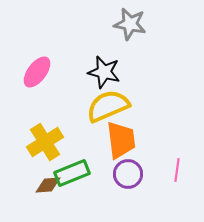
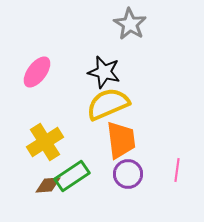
gray star: rotated 20 degrees clockwise
yellow semicircle: moved 2 px up
green rectangle: moved 3 px down; rotated 12 degrees counterclockwise
